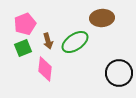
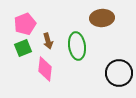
green ellipse: moved 2 px right, 4 px down; rotated 64 degrees counterclockwise
